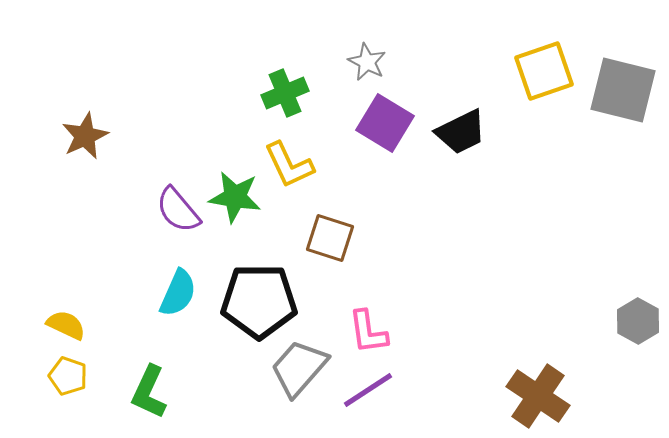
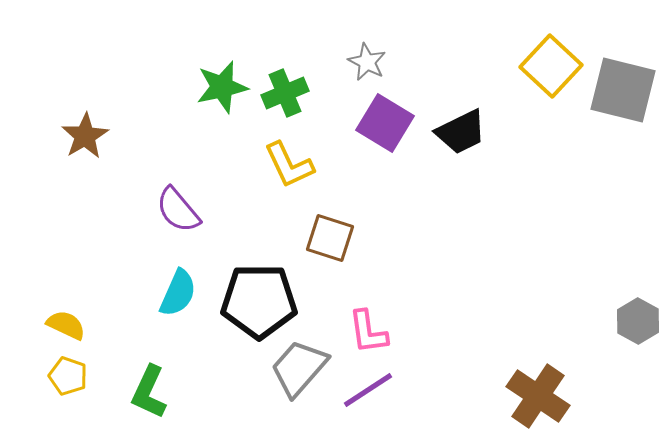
yellow square: moved 7 px right, 5 px up; rotated 28 degrees counterclockwise
brown star: rotated 6 degrees counterclockwise
green star: moved 13 px left, 110 px up; rotated 22 degrees counterclockwise
